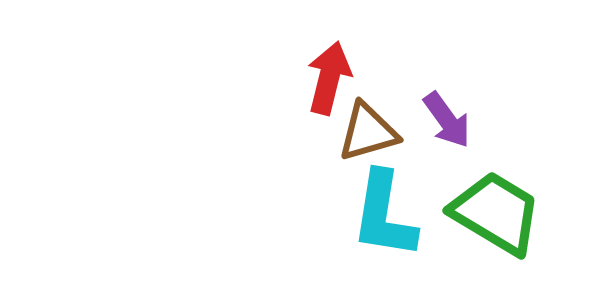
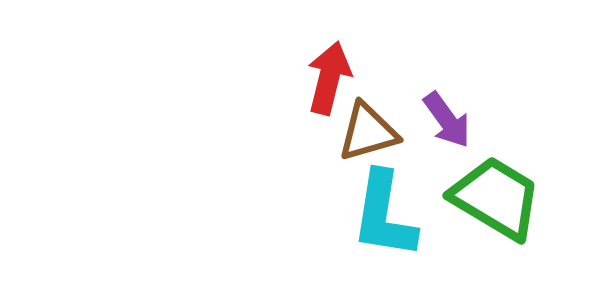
green trapezoid: moved 15 px up
